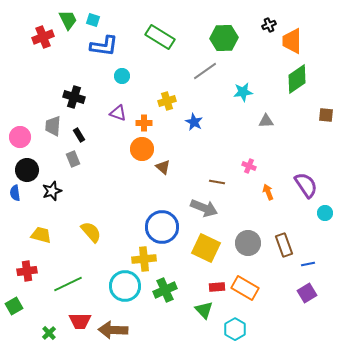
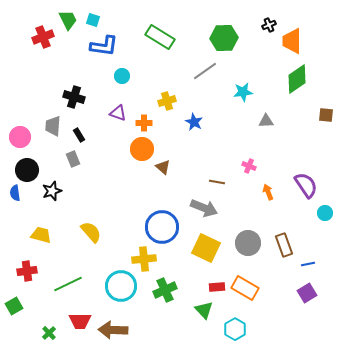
cyan circle at (125, 286): moved 4 px left
